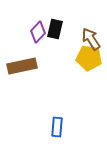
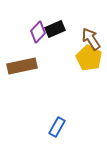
black rectangle: rotated 54 degrees clockwise
yellow pentagon: rotated 20 degrees clockwise
blue rectangle: rotated 24 degrees clockwise
